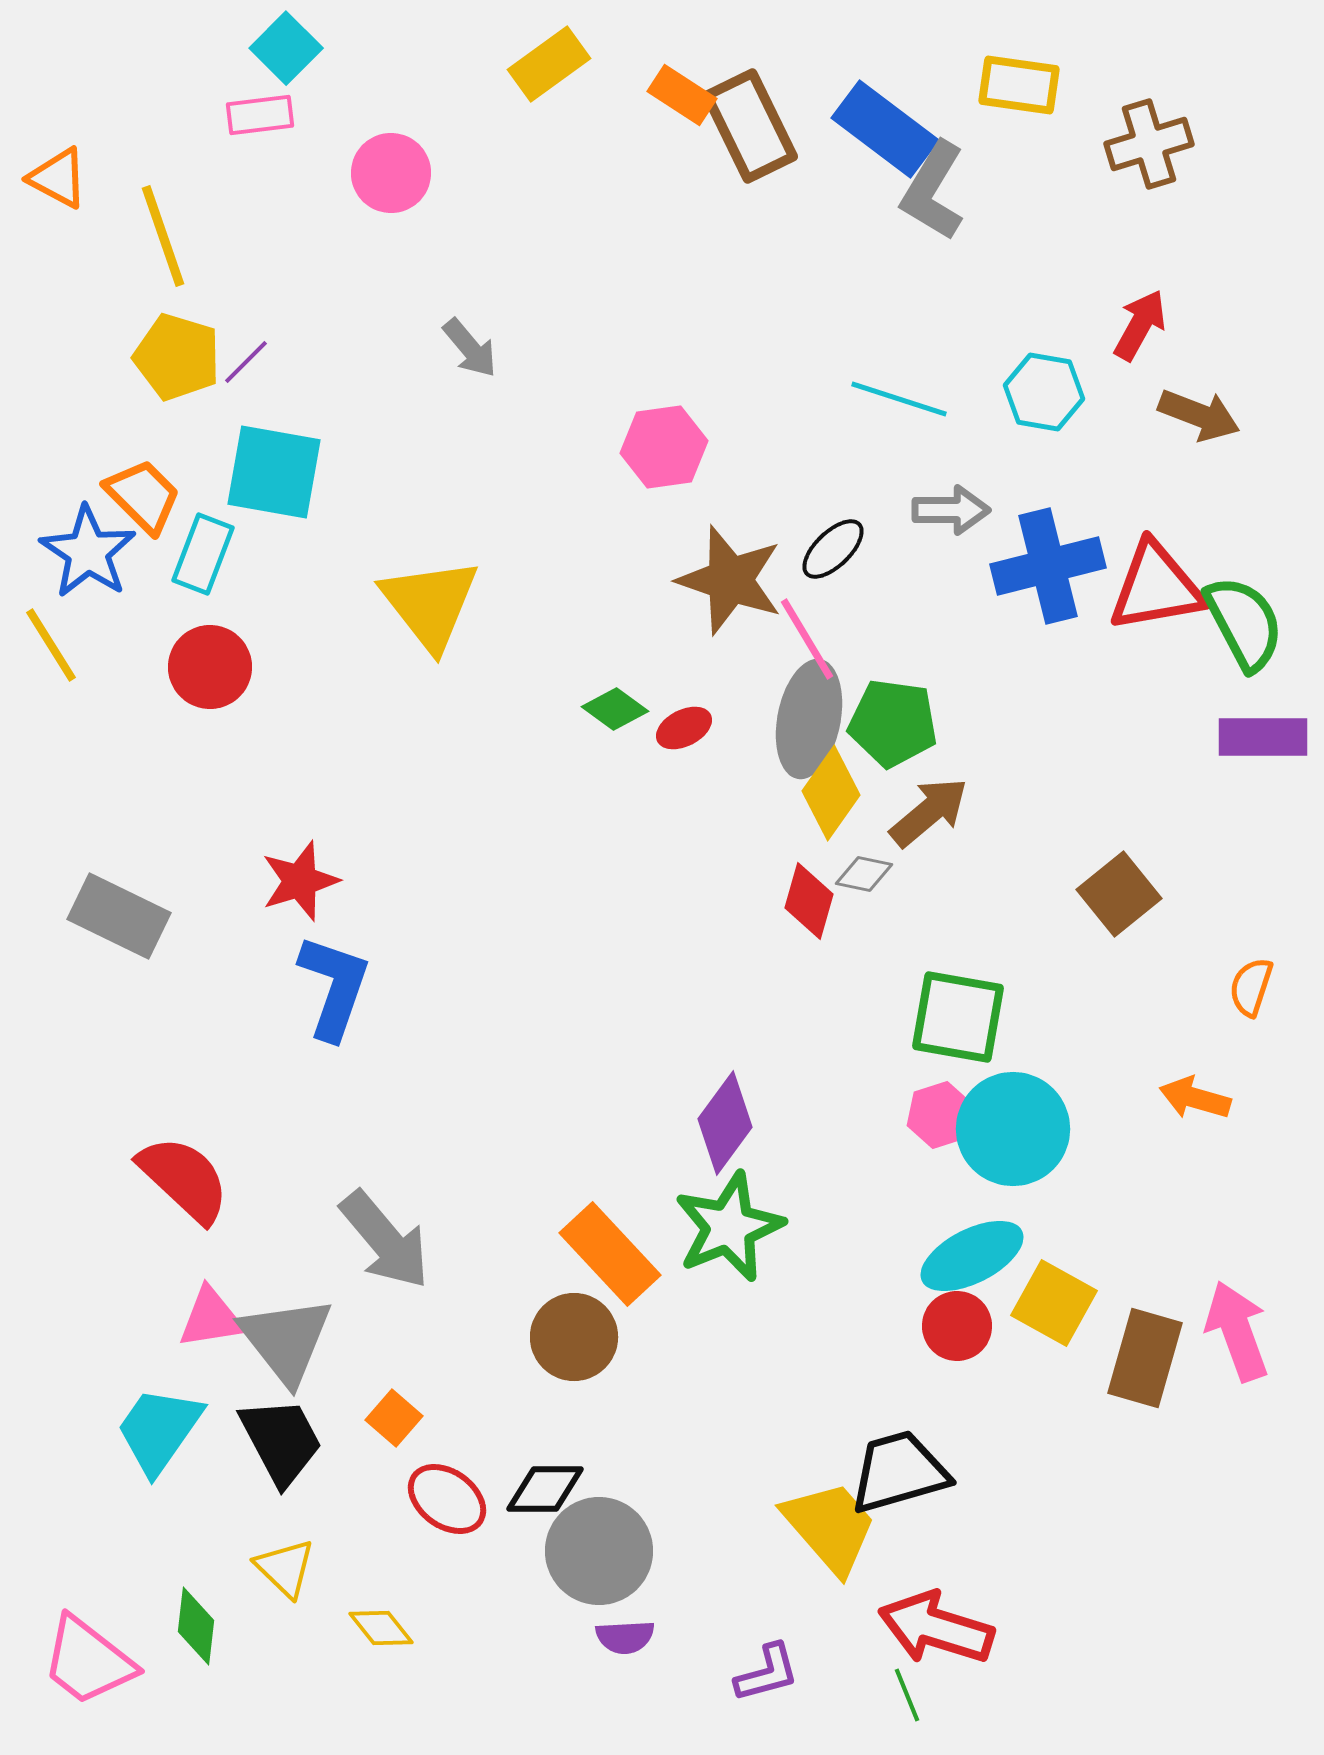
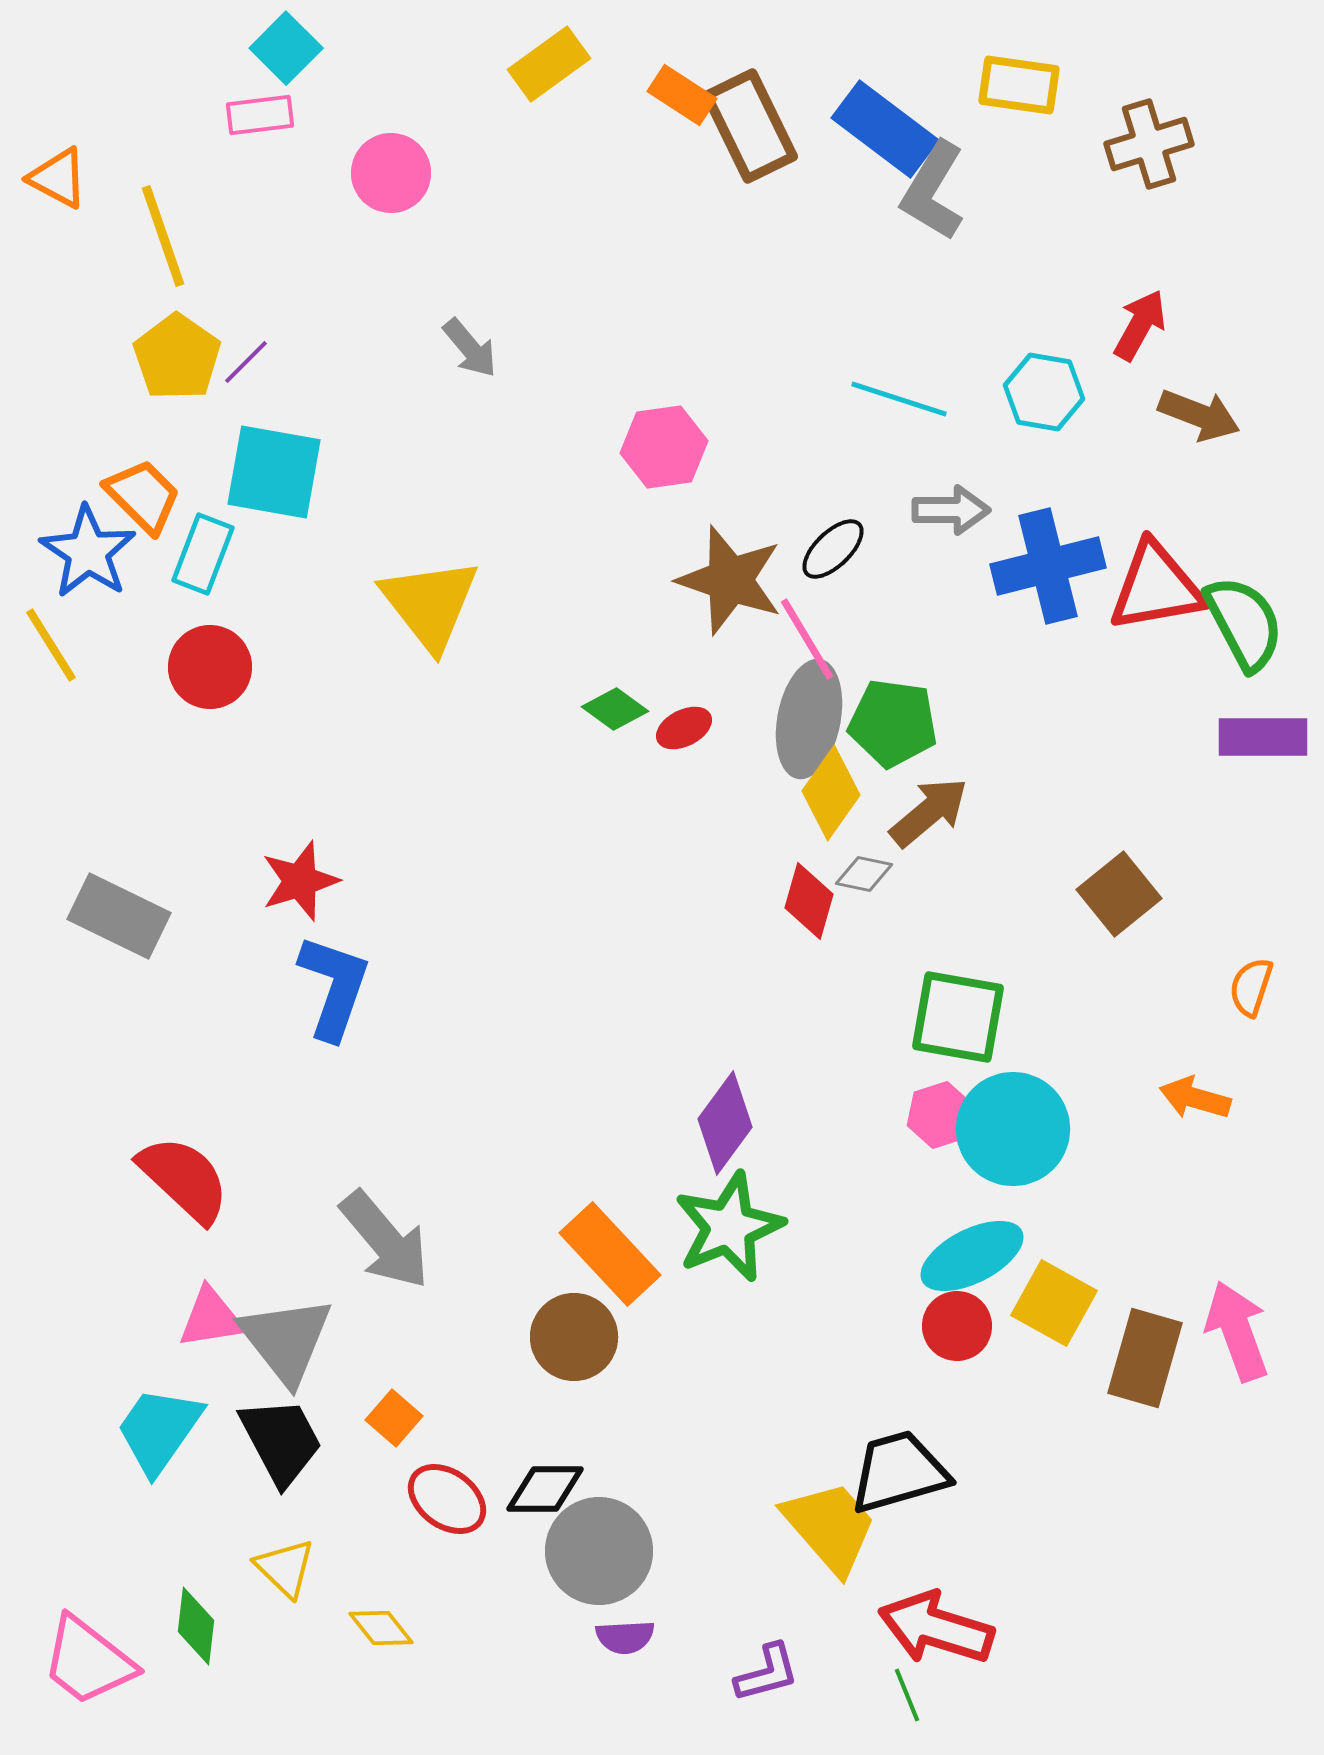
yellow pentagon at (177, 357): rotated 18 degrees clockwise
